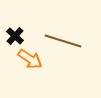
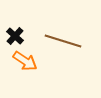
orange arrow: moved 5 px left, 2 px down
